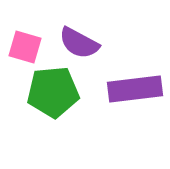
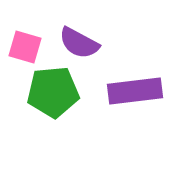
purple rectangle: moved 2 px down
